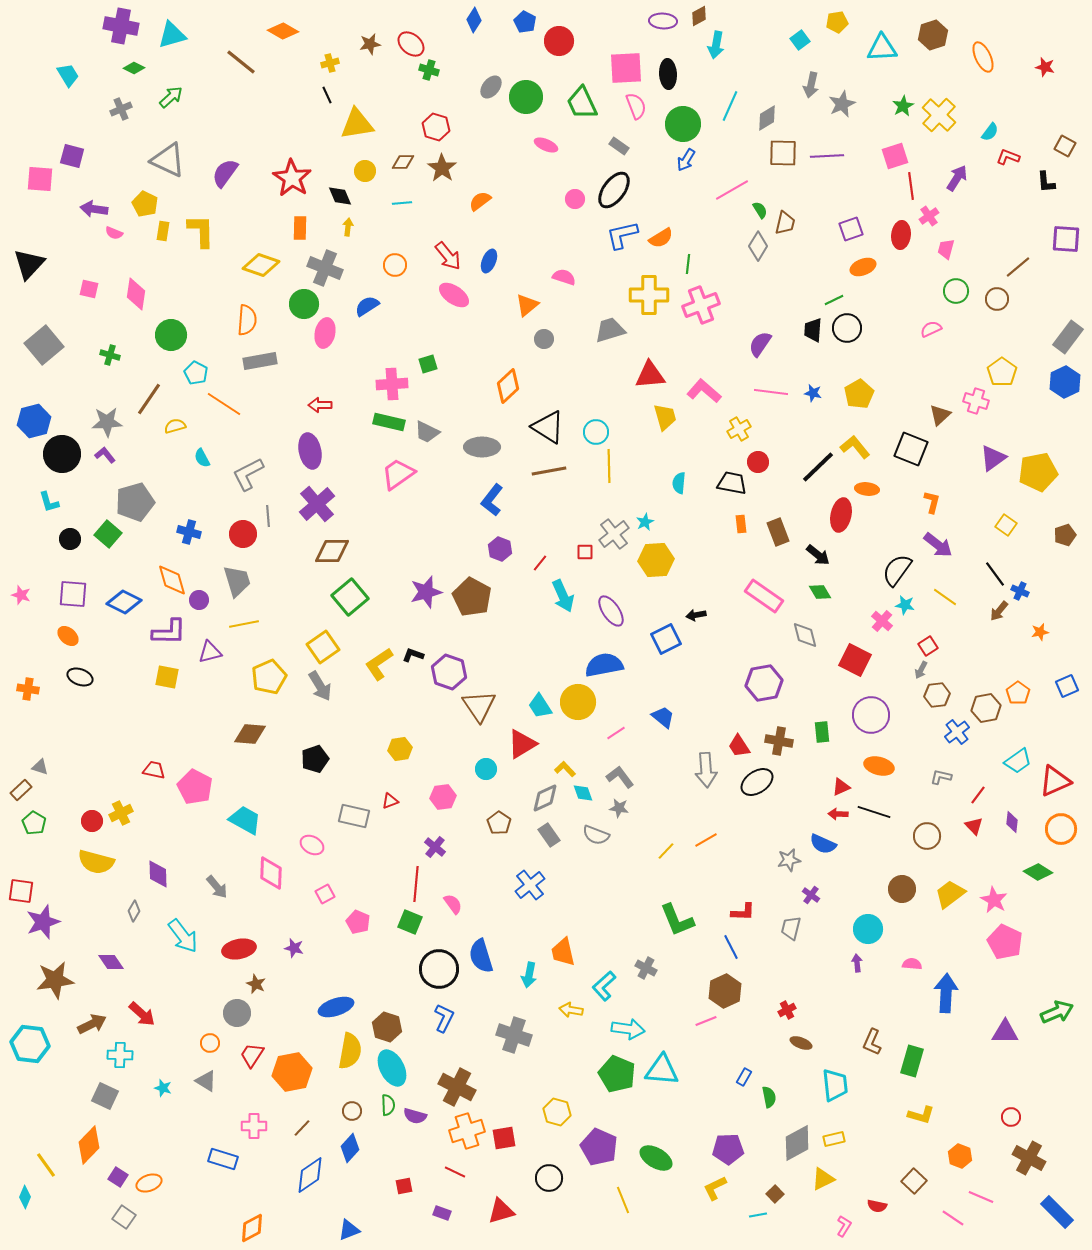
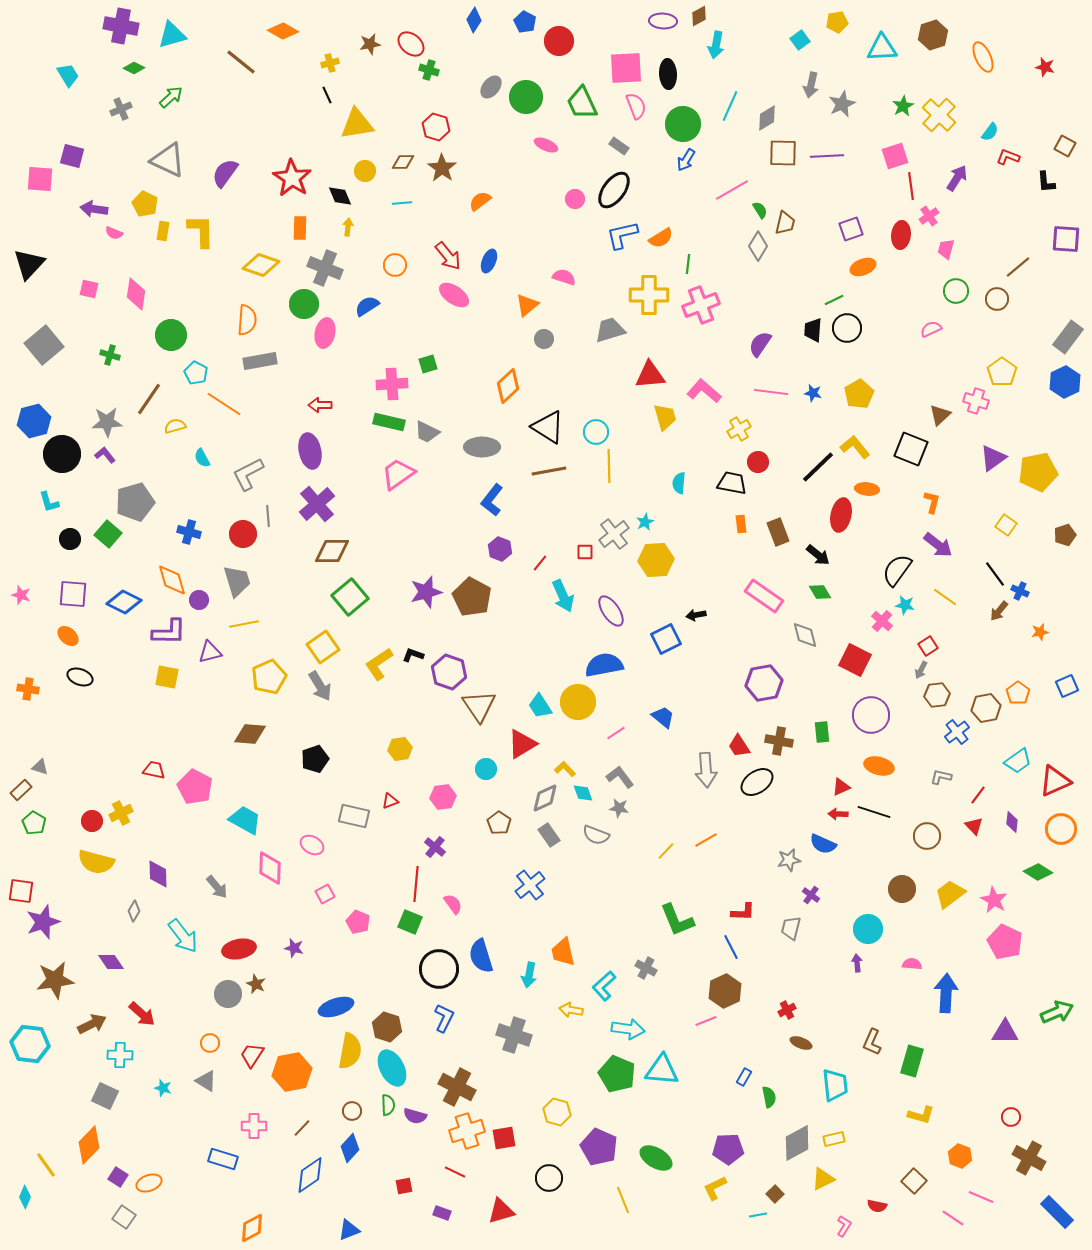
pink diamond at (271, 873): moved 1 px left, 5 px up
gray circle at (237, 1013): moved 9 px left, 19 px up
